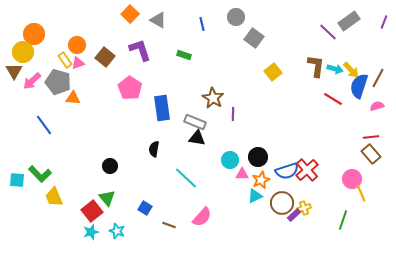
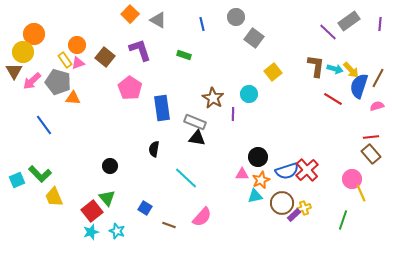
purple line at (384, 22): moved 4 px left, 2 px down; rotated 16 degrees counterclockwise
cyan circle at (230, 160): moved 19 px right, 66 px up
cyan square at (17, 180): rotated 28 degrees counterclockwise
cyan triangle at (255, 196): rotated 14 degrees clockwise
